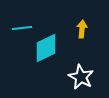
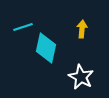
cyan line: moved 1 px right, 1 px up; rotated 12 degrees counterclockwise
cyan diamond: rotated 52 degrees counterclockwise
